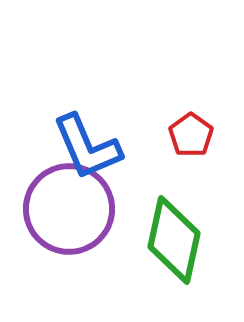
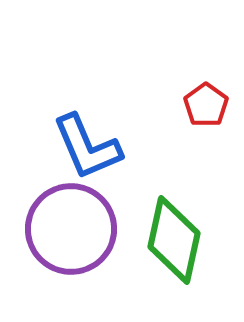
red pentagon: moved 15 px right, 30 px up
purple circle: moved 2 px right, 20 px down
